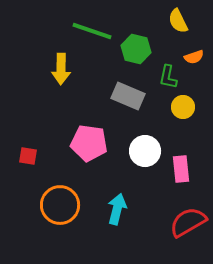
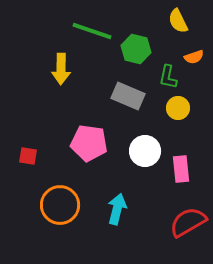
yellow circle: moved 5 px left, 1 px down
